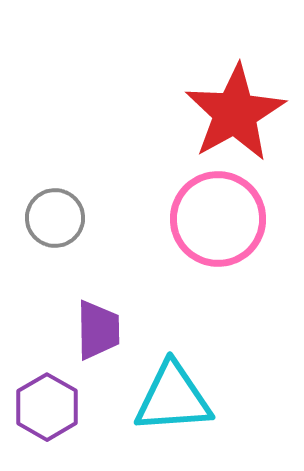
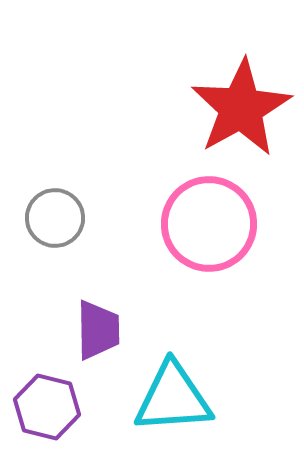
red star: moved 6 px right, 5 px up
pink circle: moved 9 px left, 5 px down
purple hexagon: rotated 16 degrees counterclockwise
